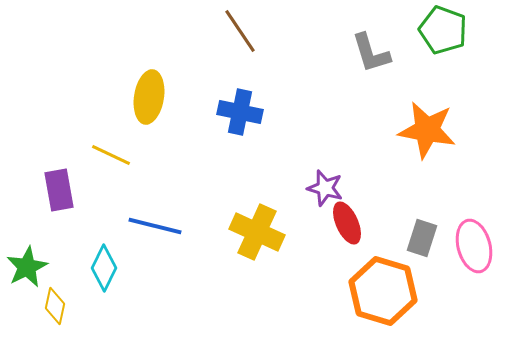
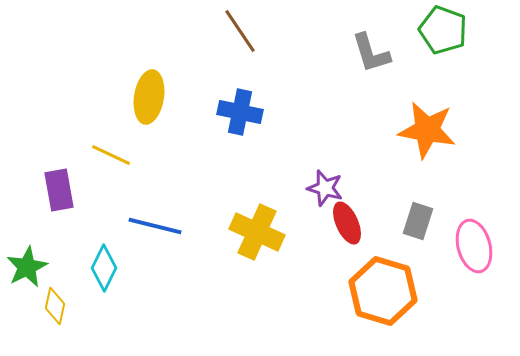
gray rectangle: moved 4 px left, 17 px up
